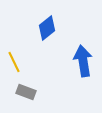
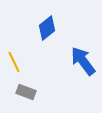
blue arrow: rotated 28 degrees counterclockwise
